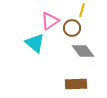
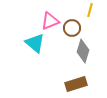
yellow line: moved 8 px right
pink triangle: rotated 12 degrees clockwise
gray diamond: rotated 55 degrees clockwise
brown rectangle: rotated 15 degrees counterclockwise
